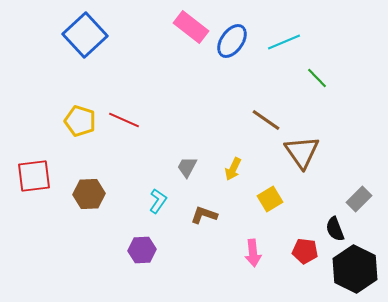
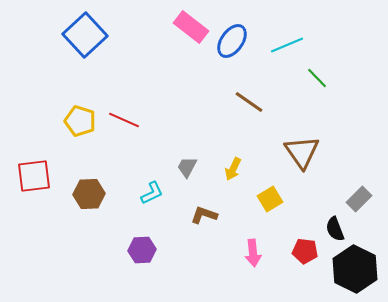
cyan line: moved 3 px right, 3 px down
brown line: moved 17 px left, 18 px up
cyan L-shape: moved 6 px left, 8 px up; rotated 30 degrees clockwise
